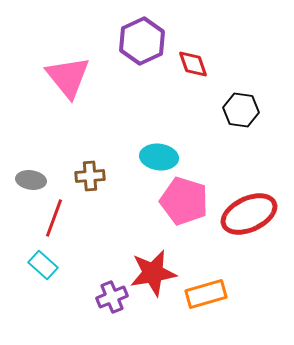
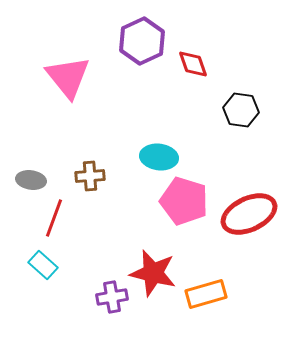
red star: rotated 24 degrees clockwise
purple cross: rotated 12 degrees clockwise
